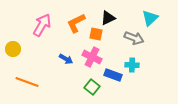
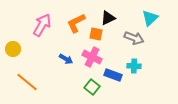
cyan cross: moved 2 px right, 1 px down
orange line: rotated 20 degrees clockwise
